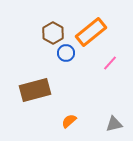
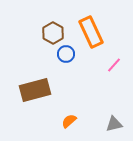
orange rectangle: rotated 76 degrees counterclockwise
blue circle: moved 1 px down
pink line: moved 4 px right, 2 px down
